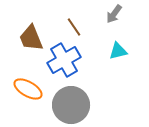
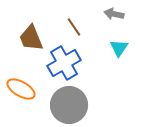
gray arrow: rotated 66 degrees clockwise
cyan triangle: moved 1 px right, 3 px up; rotated 42 degrees counterclockwise
blue cross: moved 3 px down
orange ellipse: moved 7 px left
gray circle: moved 2 px left
